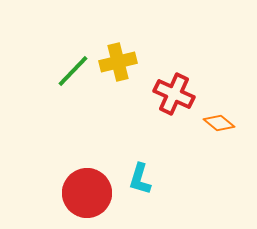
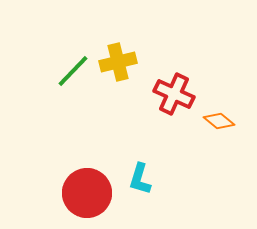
orange diamond: moved 2 px up
